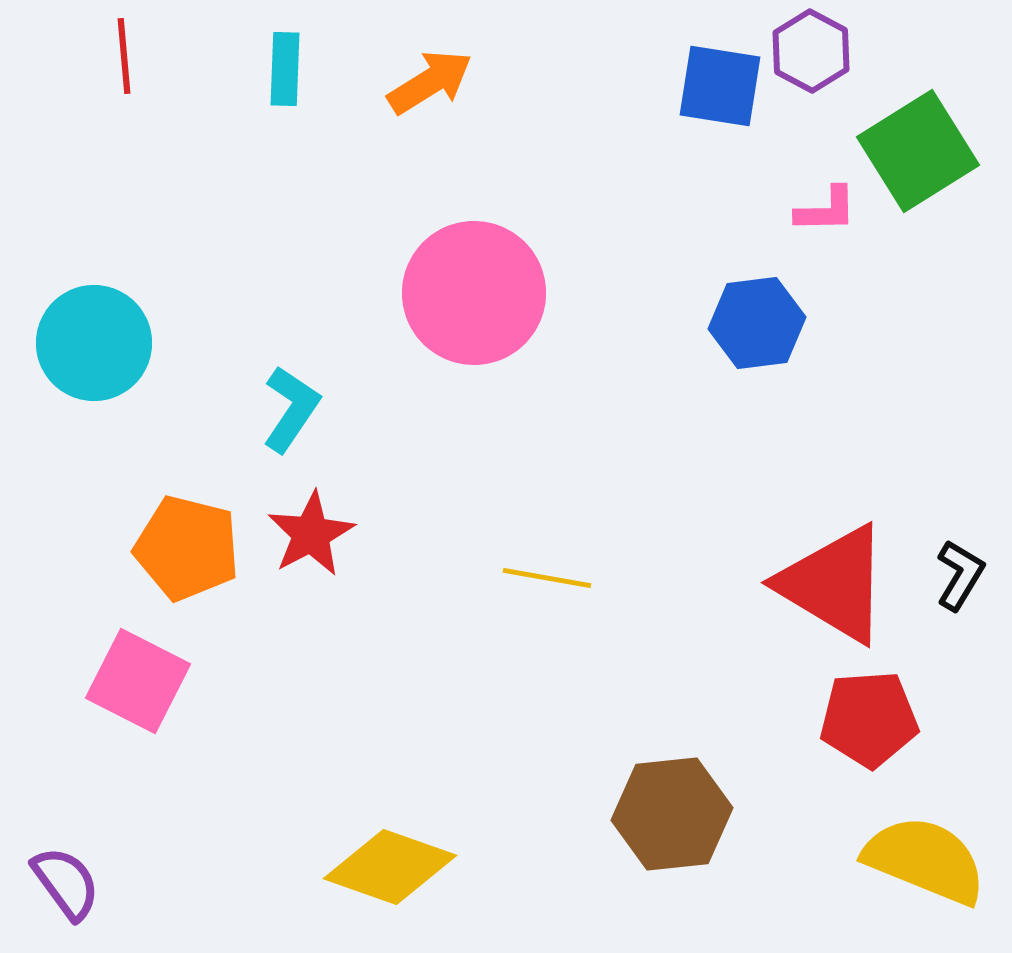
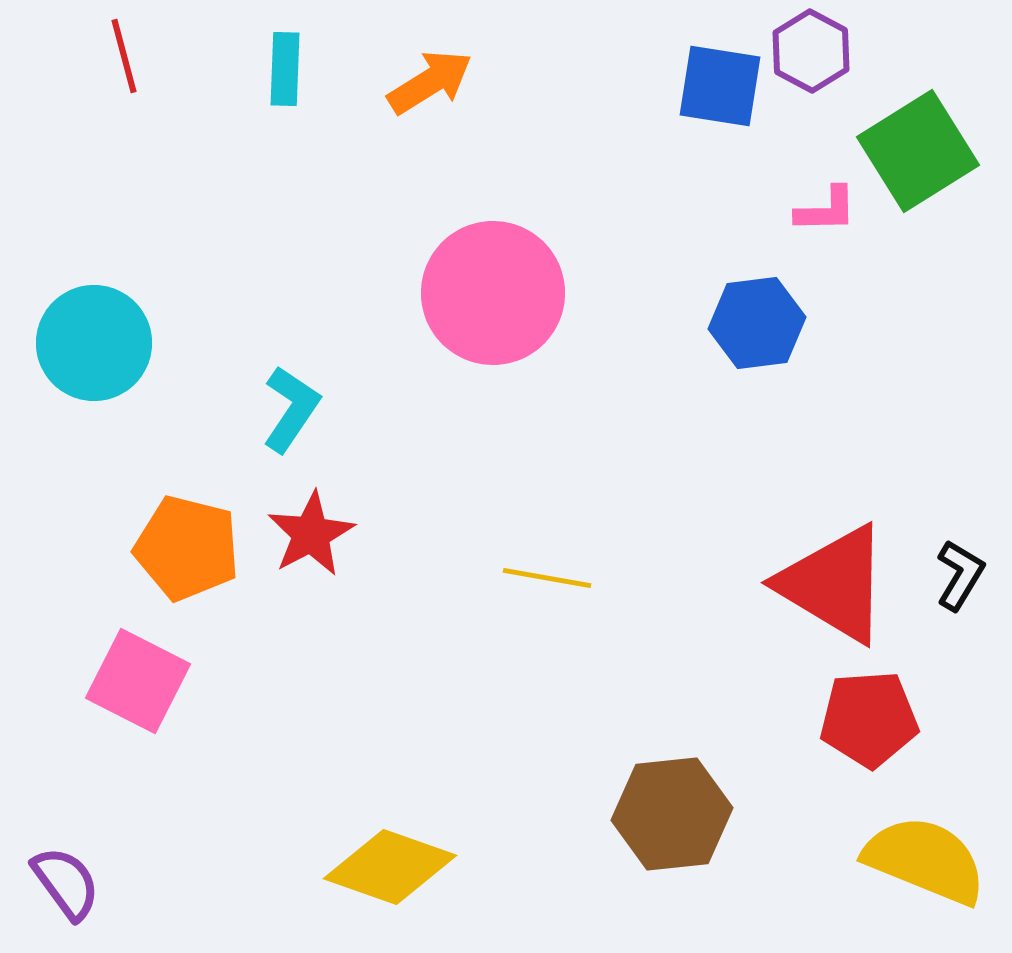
red line: rotated 10 degrees counterclockwise
pink circle: moved 19 px right
